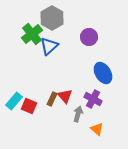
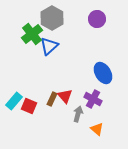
purple circle: moved 8 px right, 18 px up
